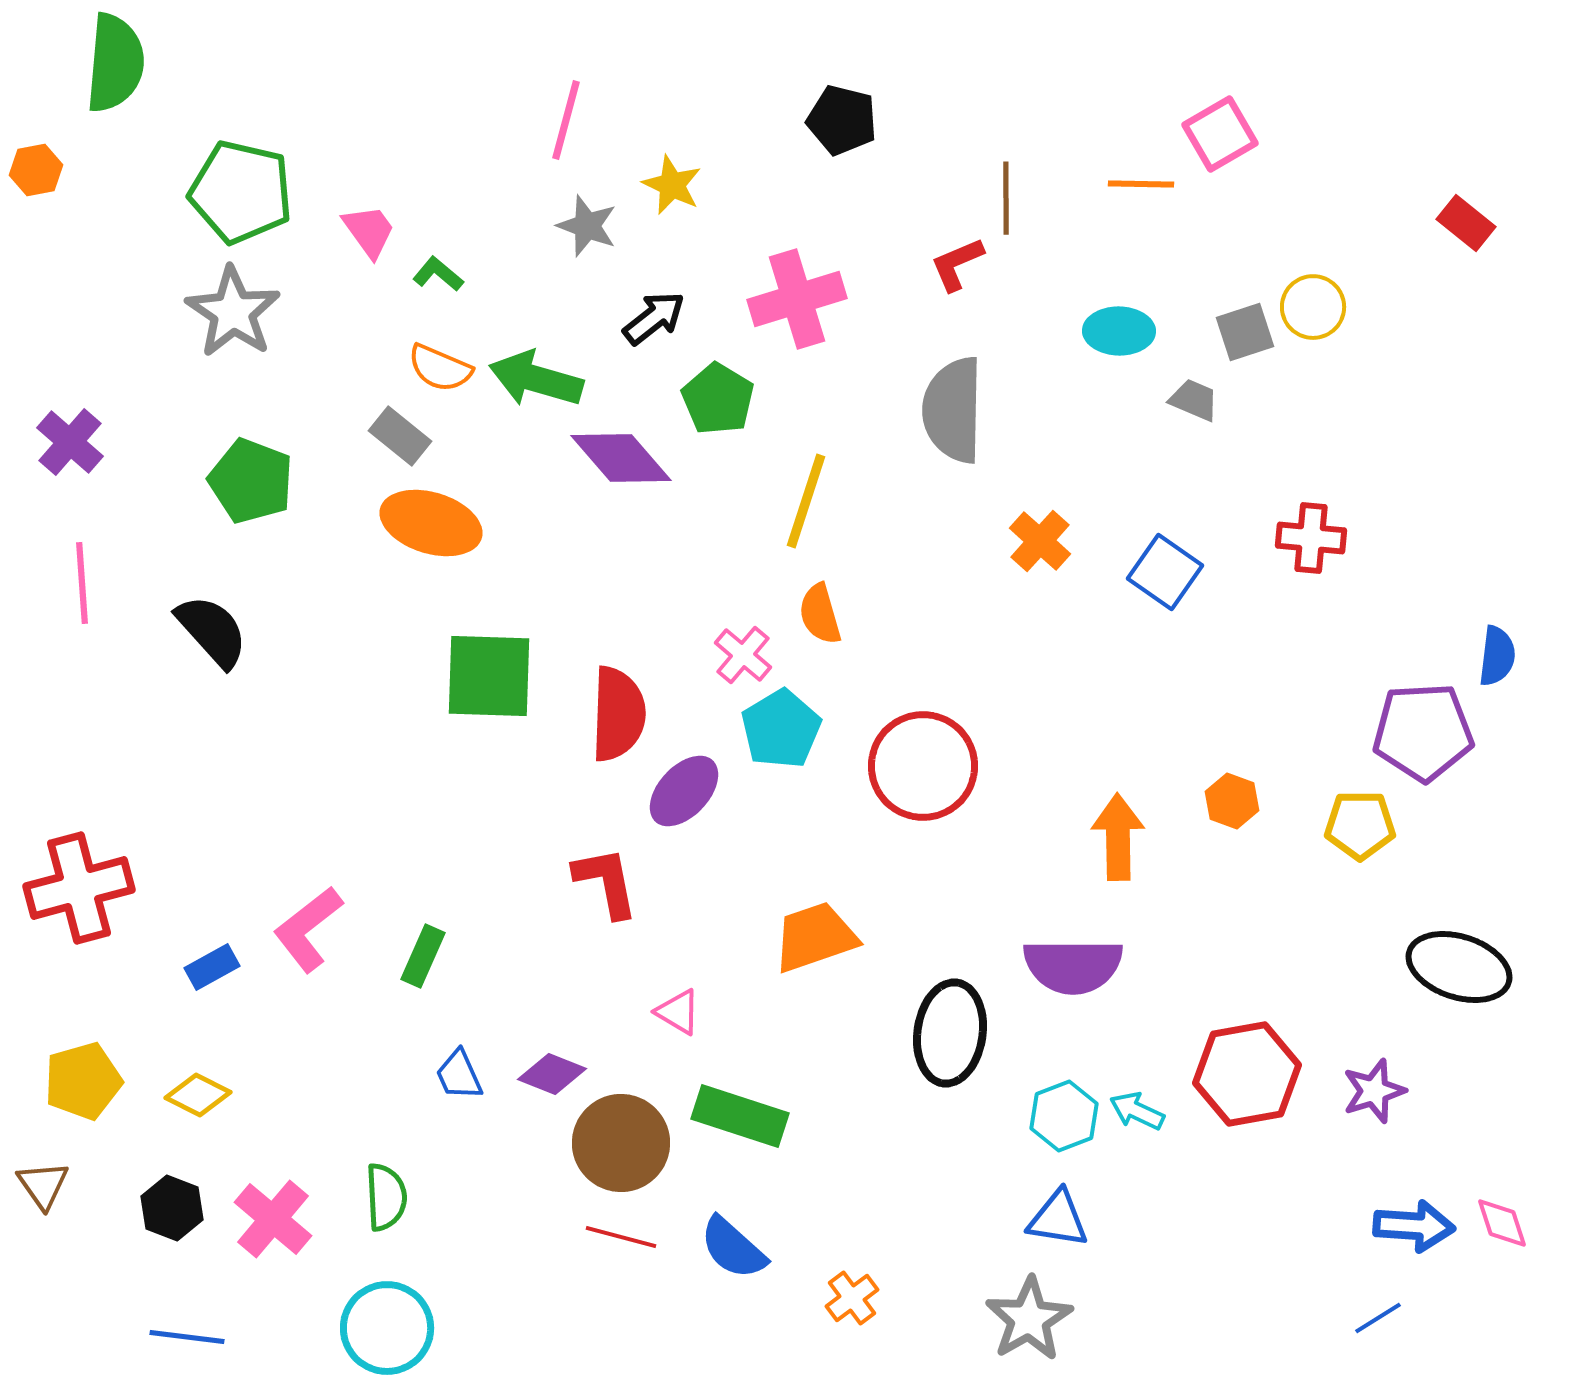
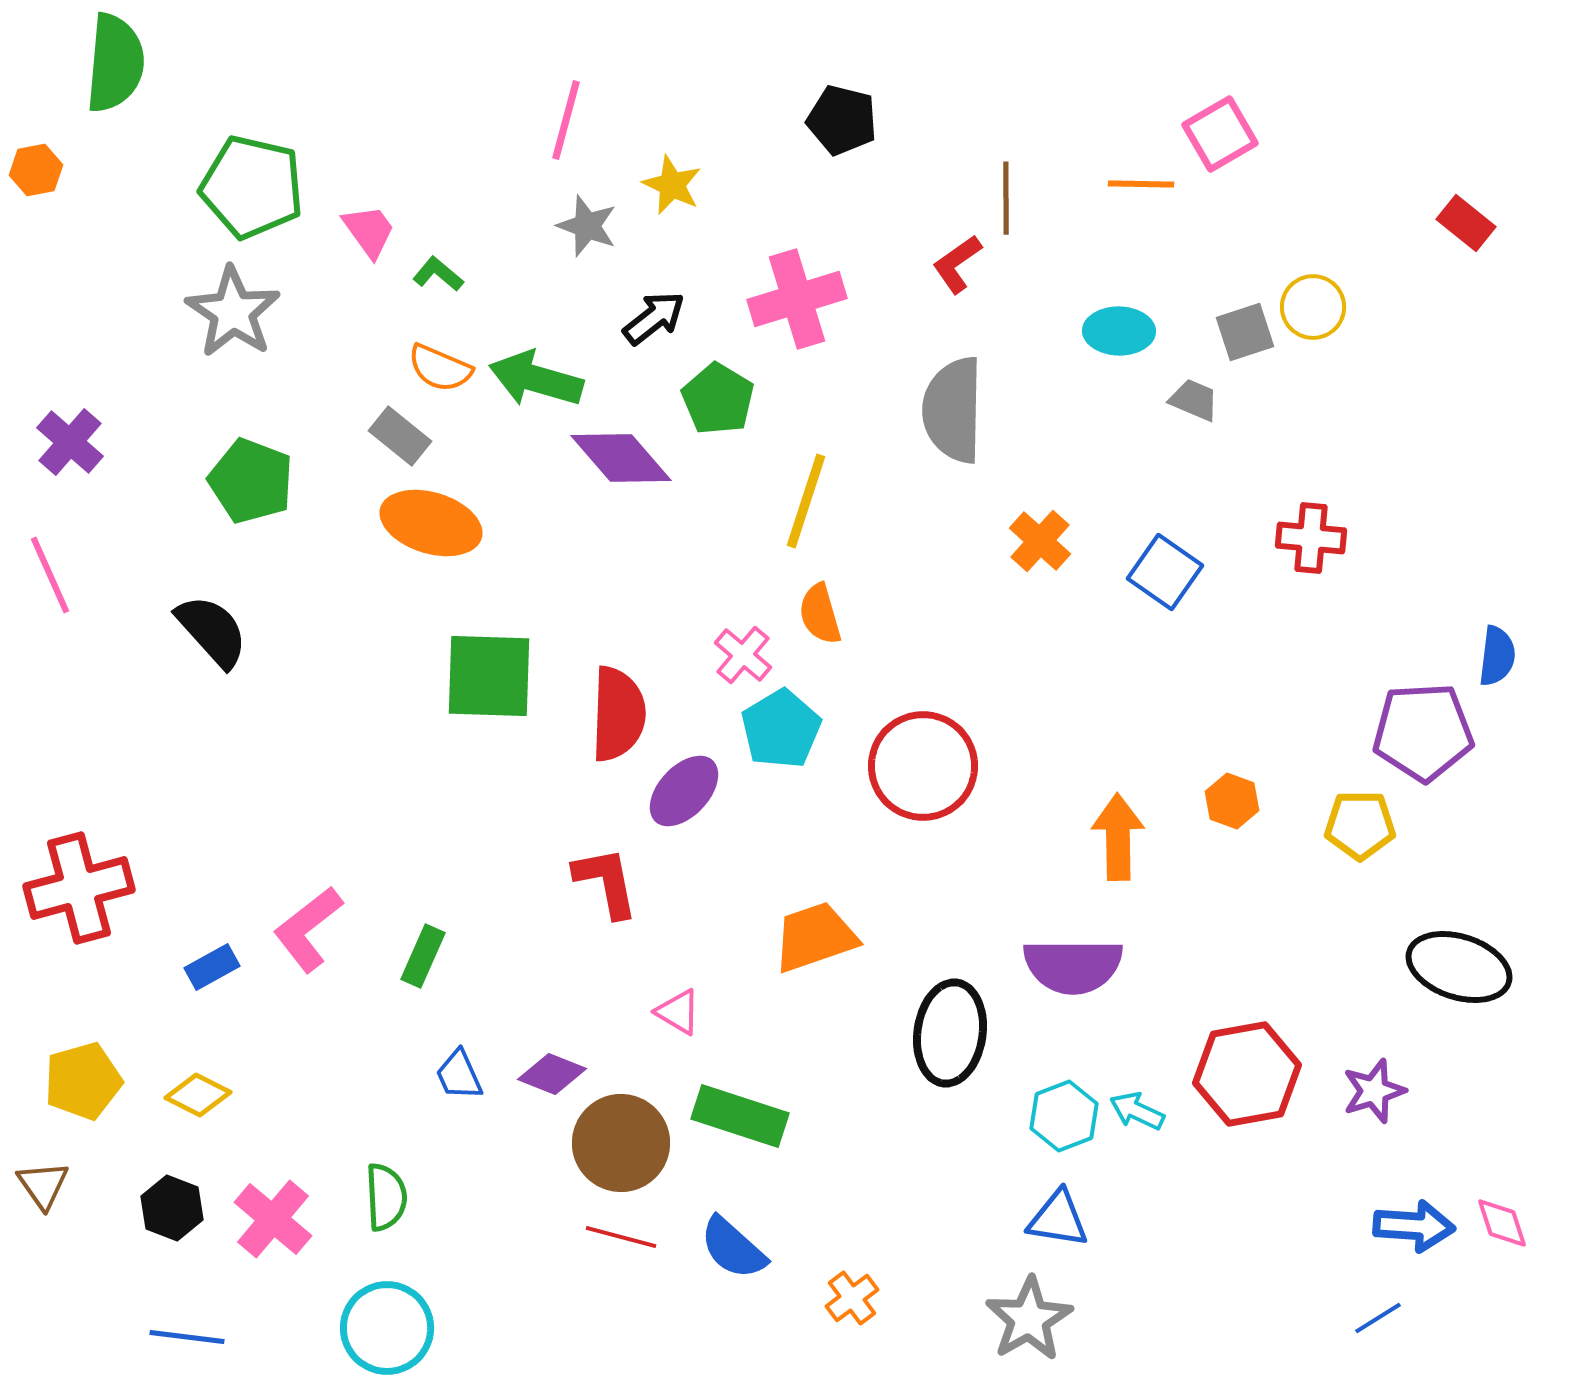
green pentagon at (241, 192): moved 11 px right, 5 px up
red L-shape at (957, 264): rotated 12 degrees counterclockwise
pink line at (82, 583): moved 32 px left, 8 px up; rotated 20 degrees counterclockwise
